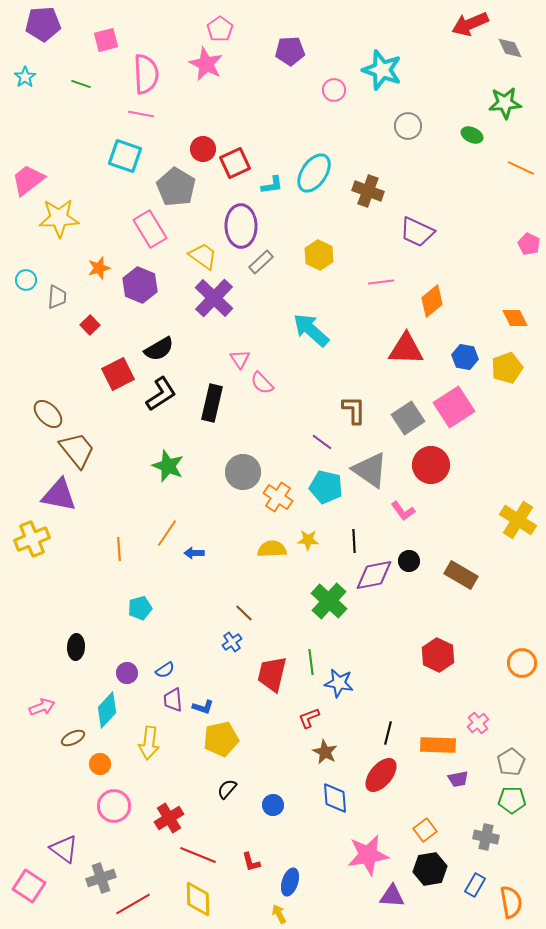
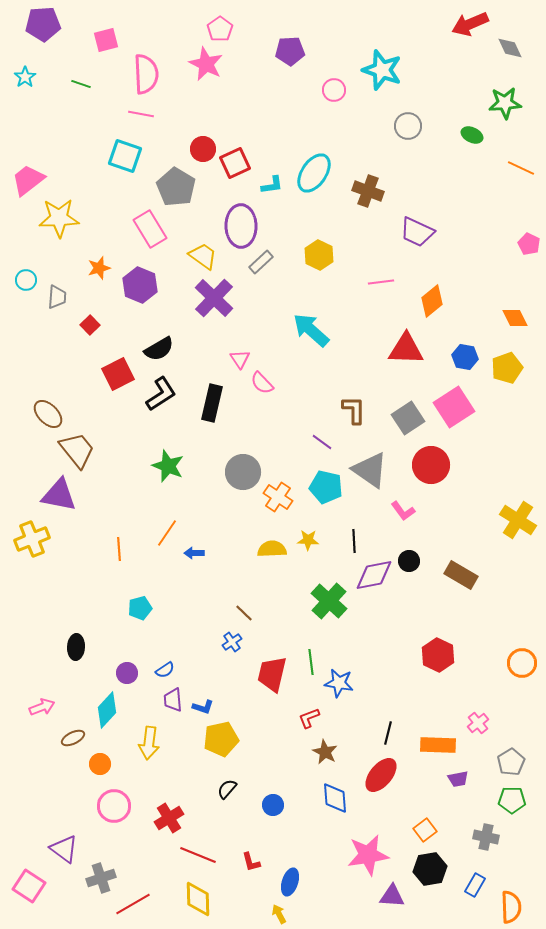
orange semicircle at (511, 902): moved 5 px down; rotated 8 degrees clockwise
